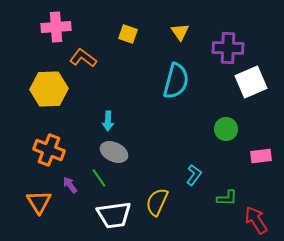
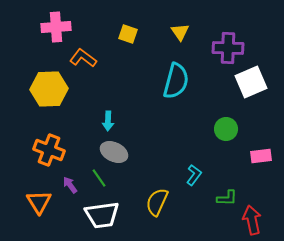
white trapezoid: moved 12 px left
red arrow: moved 4 px left; rotated 20 degrees clockwise
